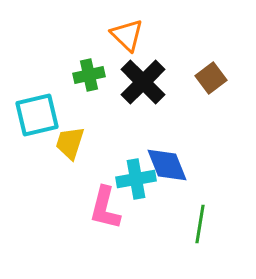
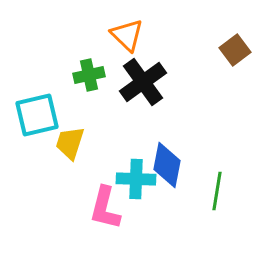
brown square: moved 24 px right, 28 px up
black cross: rotated 9 degrees clockwise
blue diamond: rotated 33 degrees clockwise
cyan cross: rotated 12 degrees clockwise
green line: moved 17 px right, 33 px up
